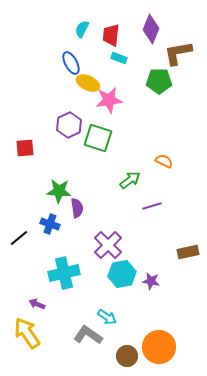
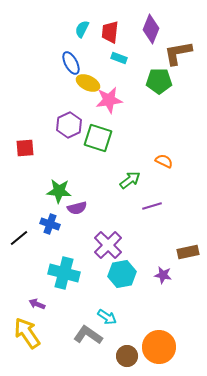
red trapezoid: moved 1 px left, 3 px up
purple semicircle: rotated 84 degrees clockwise
cyan cross: rotated 28 degrees clockwise
purple star: moved 12 px right, 6 px up
